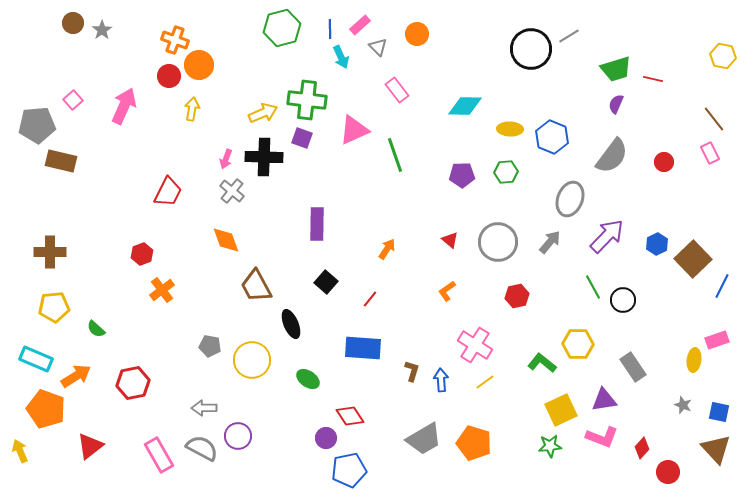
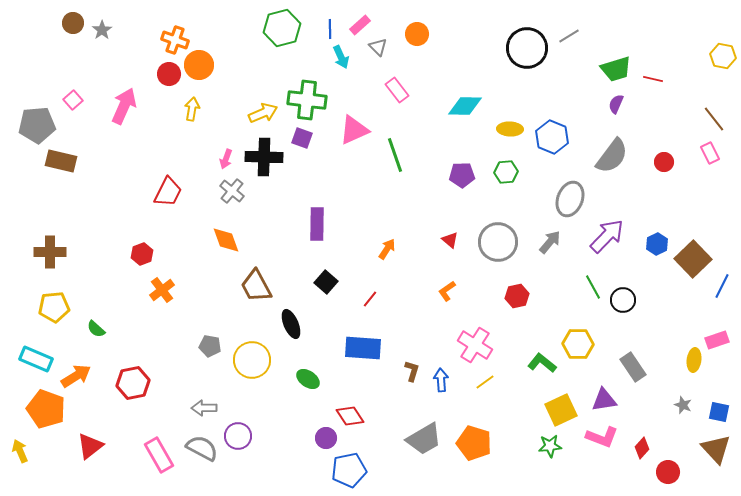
black circle at (531, 49): moved 4 px left, 1 px up
red circle at (169, 76): moved 2 px up
